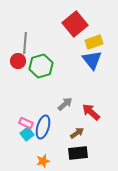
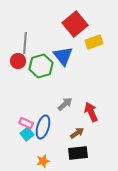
blue triangle: moved 29 px left, 4 px up
red arrow: rotated 24 degrees clockwise
